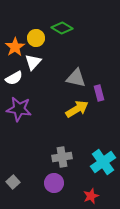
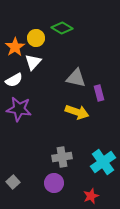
white semicircle: moved 2 px down
yellow arrow: moved 3 px down; rotated 50 degrees clockwise
